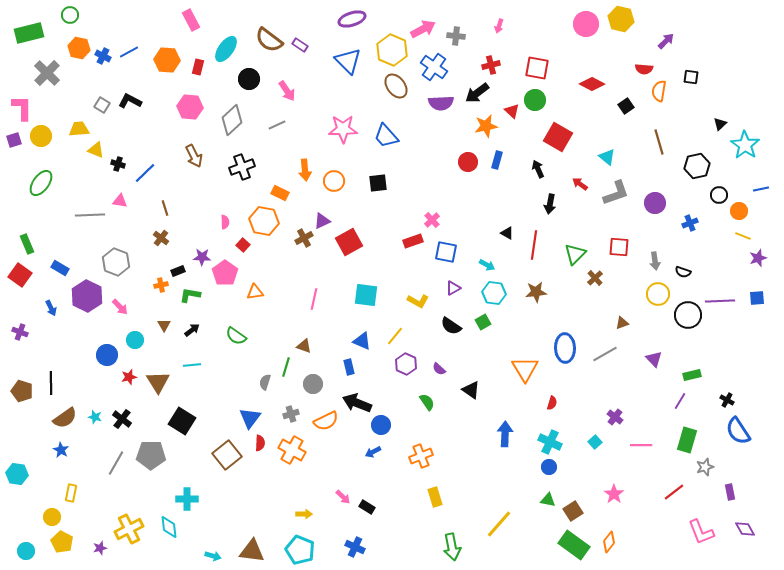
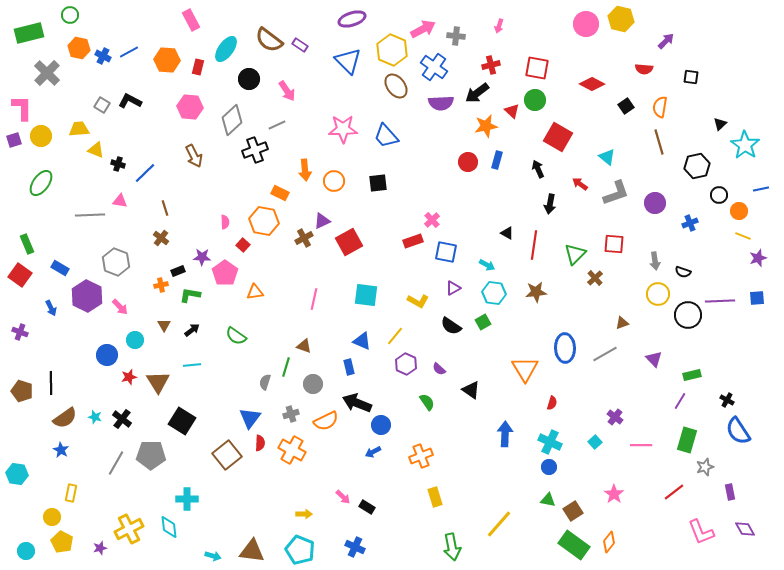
orange semicircle at (659, 91): moved 1 px right, 16 px down
black cross at (242, 167): moved 13 px right, 17 px up
red square at (619, 247): moved 5 px left, 3 px up
